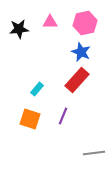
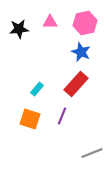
red rectangle: moved 1 px left, 4 px down
purple line: moved 1 px left
gray line: moved 2 px left; rotated 15 degrees counterclockwise
